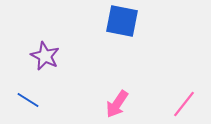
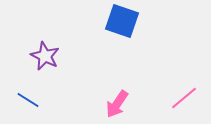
blue square: rotated 8 degrees clockwise
pink line: moved 6 px up; rotated 12 degrees clockwise
